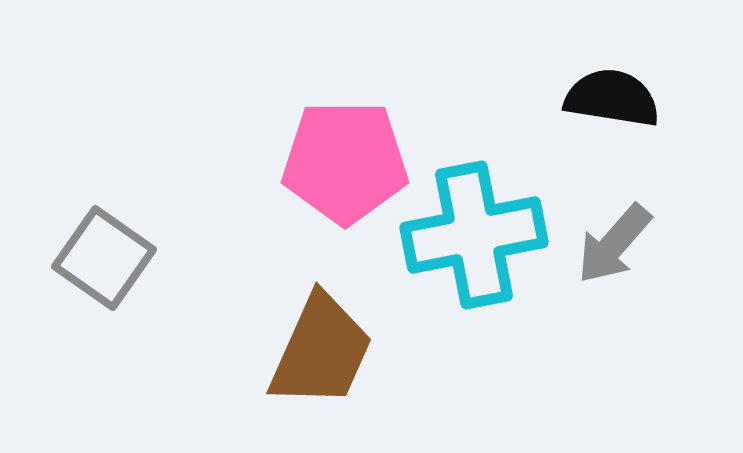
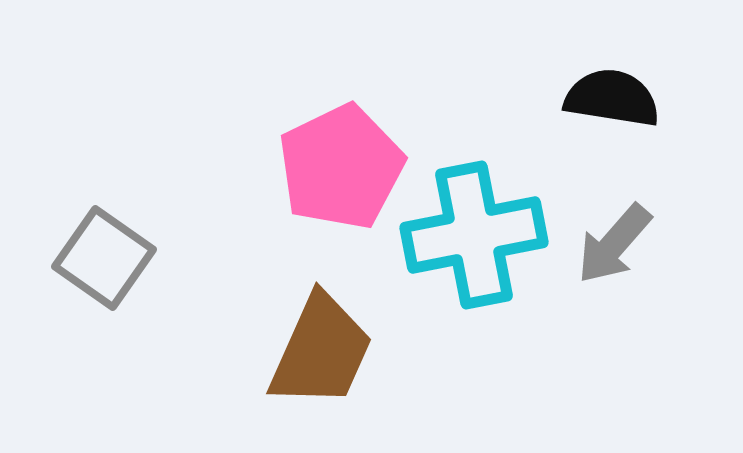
pink pentagon: moved 4 px left, 5 px down; rotated 26 degrees counterclockwise
